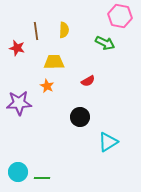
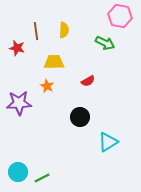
green line: rotated 28 degrees counterclockwise
